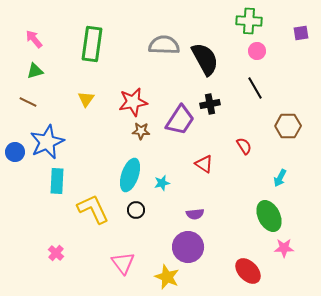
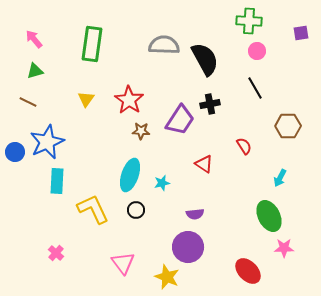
red star: moved 4 px left, 2 px up; rotated 28 degrees counterclockwise
